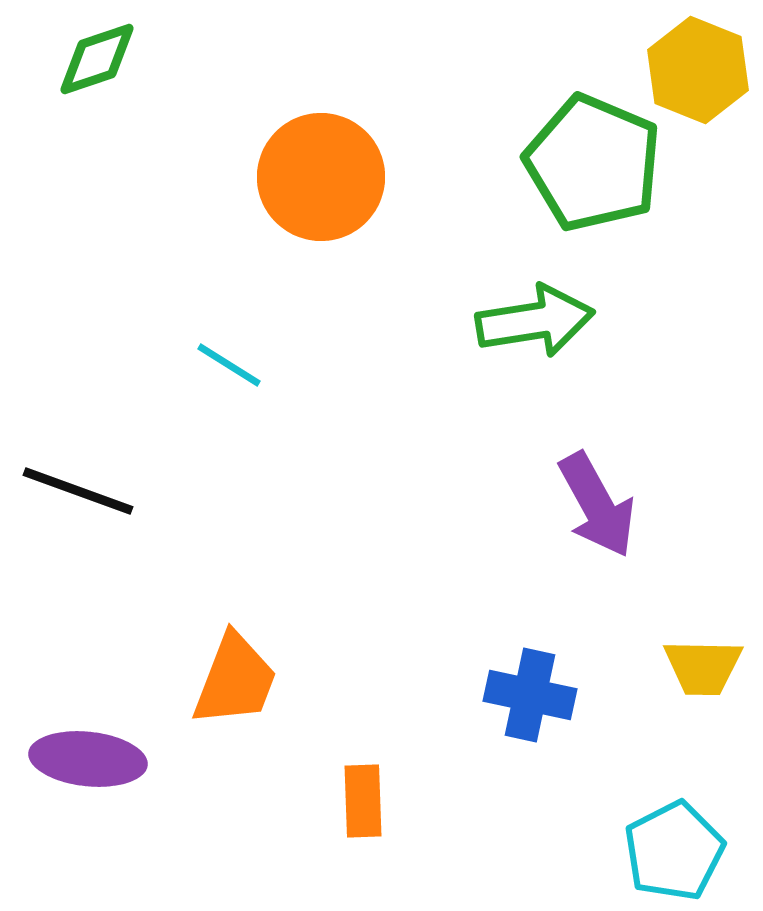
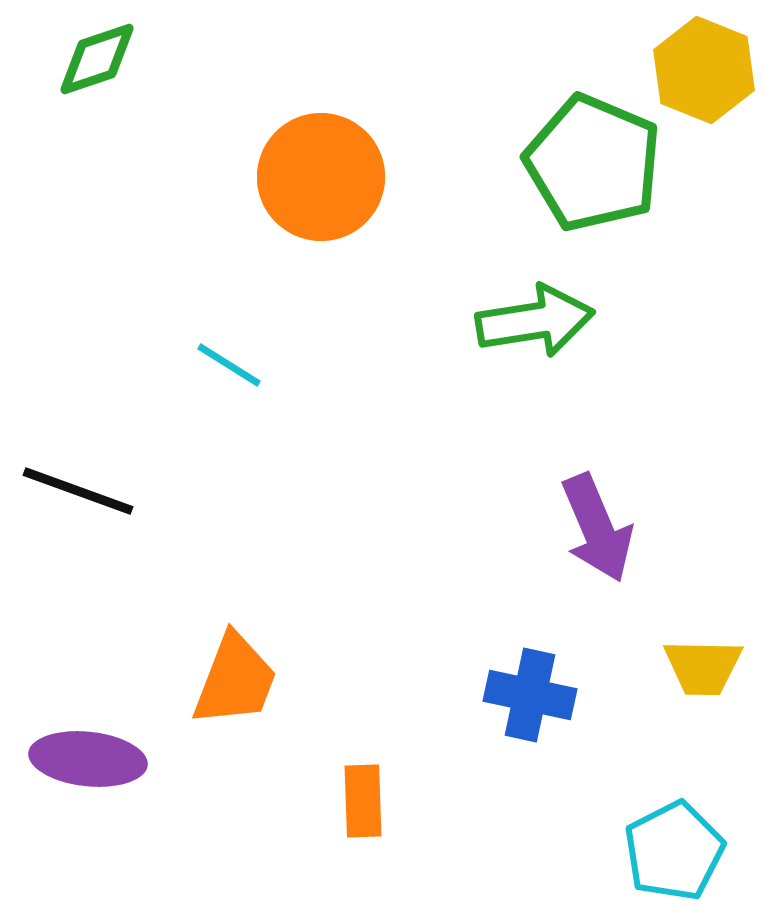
yellow hexagon: moved 6 px right
purple arrow: moved 23 px down; rotated 6 degrees clockwise
